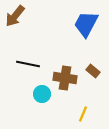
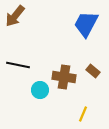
black line: moved 10 px left, 1 px down
brown cross: moved 1 px left, 1 px up
cyan circle: moved 2 px left, 4 px up
